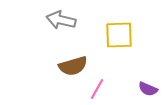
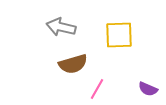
gray arrow: moved 7 px down
brown semicircle: moved 2 px up
